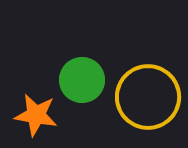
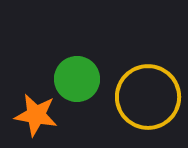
green circle: moved 5 px left, 1 px up
